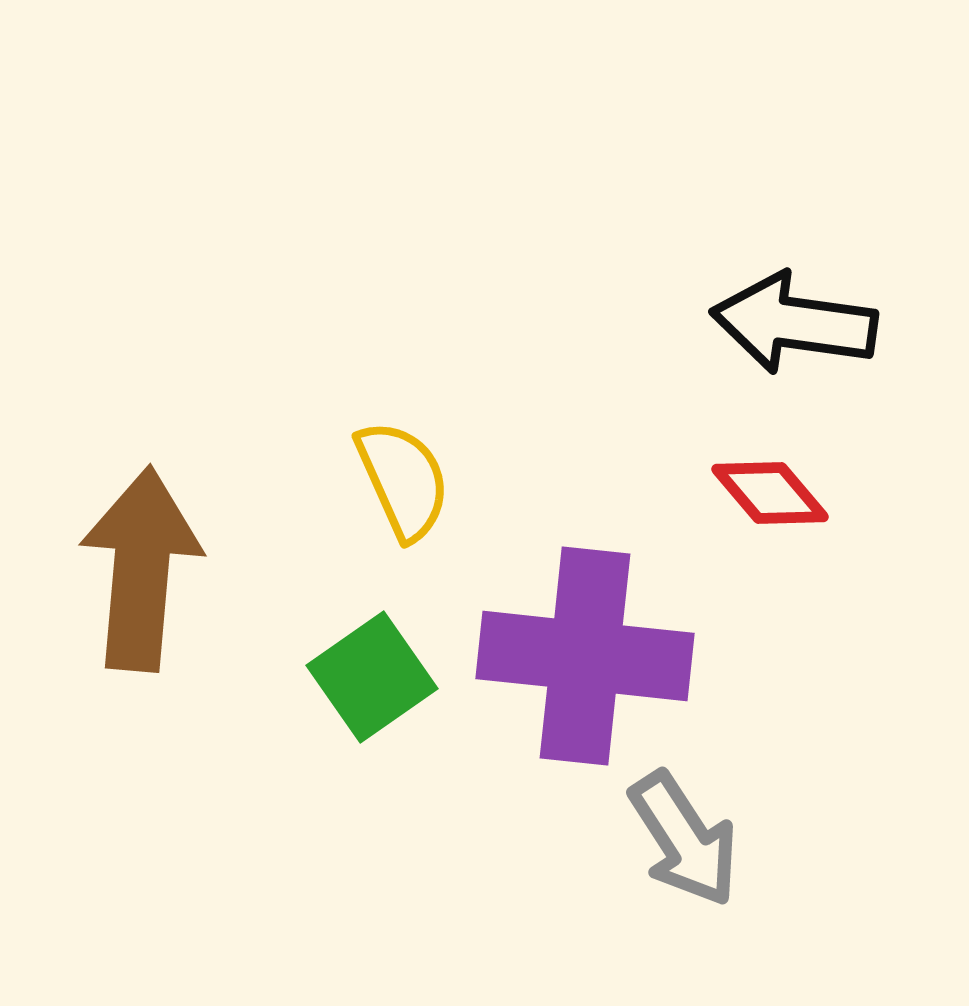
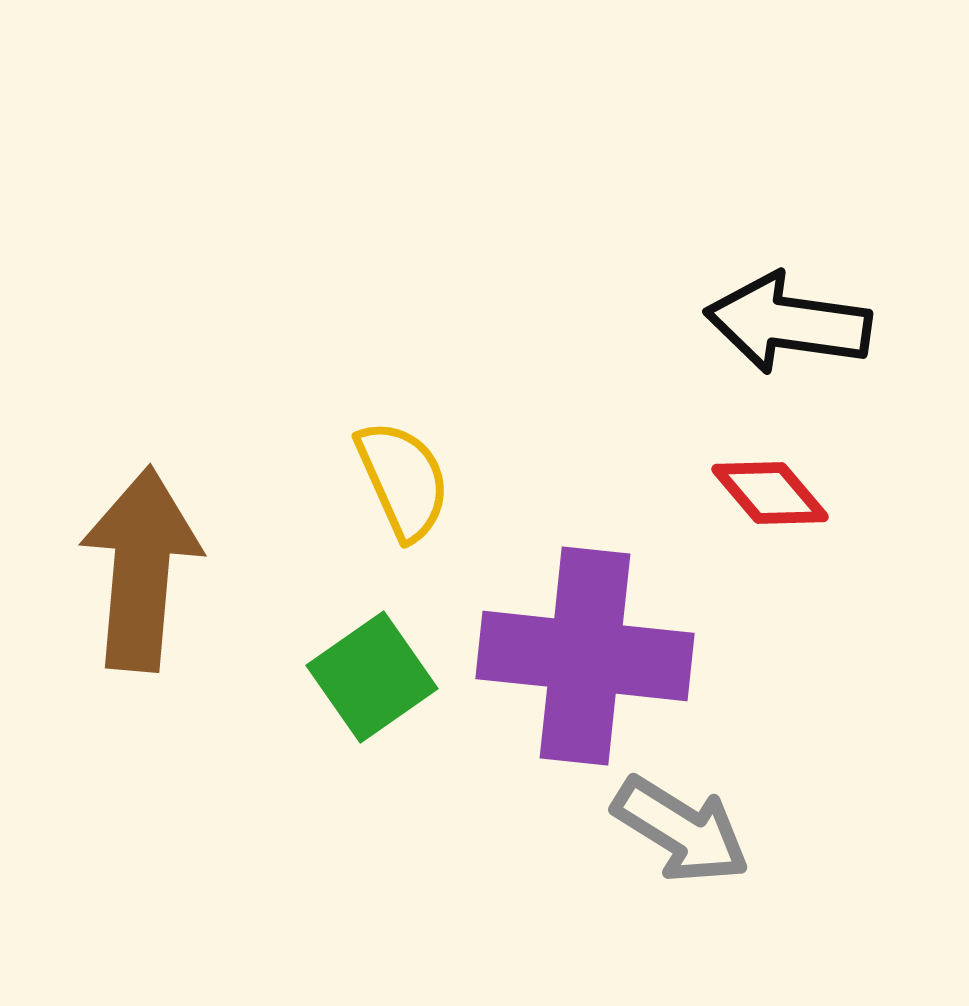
black arrow: moved 6 px left
gray arrow: moved 3 px left, 9 px up; rotated 25 degrees counterclockwise
